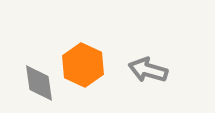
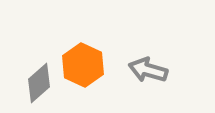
gray diamond: rotated 57 degrees clockwise
